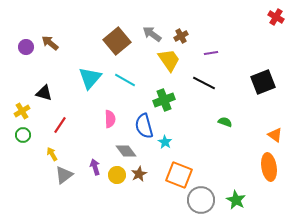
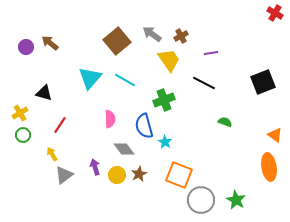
red cross: moved 1 px left, 4 px up
yellow cross: moved 2 px left, 2 px down
gray diamond: moved 2 px left, 2 px up
